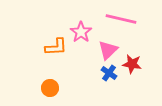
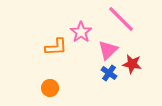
pink line: rotated 32 degrees clockwise
